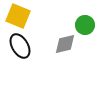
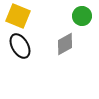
green circle: moved 3 px left, 9 px up
gray diamond: rotated 15 degrees counterclockwise
